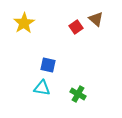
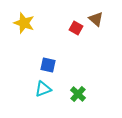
yellow star: rotated 20 degrees counterclockwise
red square: moved 1 px down; rotated 24 degrees counterclockwise
cyan triangle: moved 1 px right, 1 px down; rotated 30 degrees counterclockwise
green cross: rotated 14 degrees clockwise
